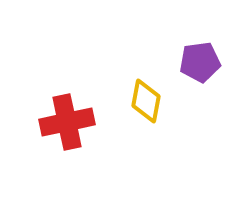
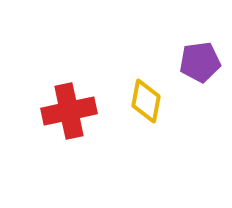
red cross: moved 2 px right, 11 px up
